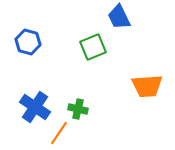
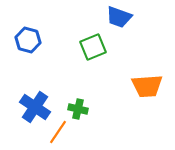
blue trapezoid: rotated 44 degrees counterclockwise
blue hexagon: moved 2 px up
orange line: moved 1 px left, 1 px up
